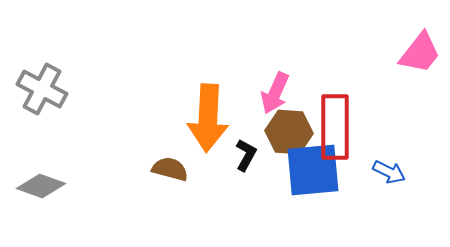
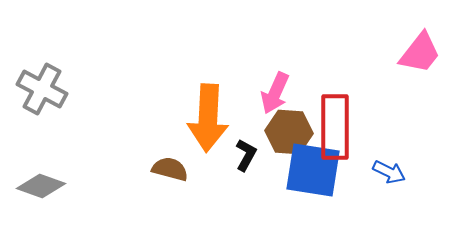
blue square: rotated 14 degrees clockwise
